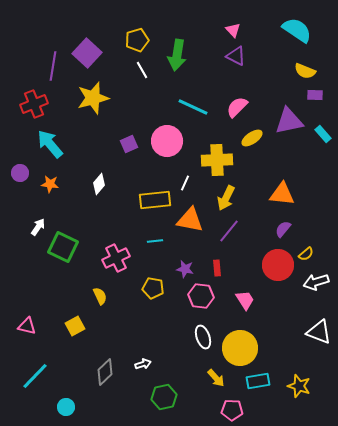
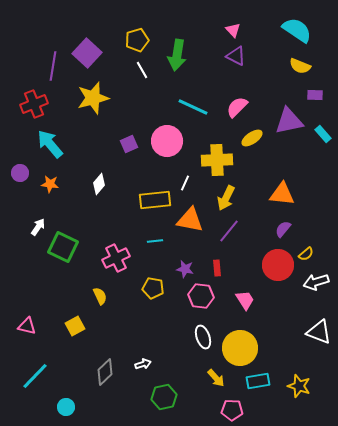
yellow semicircle at (305, 71): moved 5 px left, 5 px up
